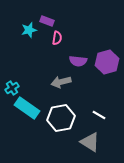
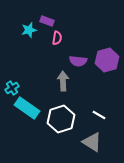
purple hexagon: moved 2 px up
gray arrow: moved 2 px right, 1 px up; rotated 102 degrees clockwise
white hexagon: moved 1 px down; rotated 8 degrees counterclockwise
gray triangle: moved 2 px right
